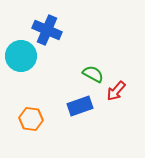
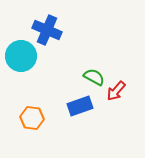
green semicircle: moved 1 px right, 3 px down
orange hexagon: moved 1 px right, 1 px up
